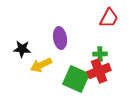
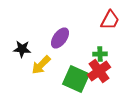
red trapezoid: moved 1 px right, 2 px down
purple ellipse: rotated 45 degrees clockwise
yellow arrow: rotated 20 degrees counterclockwise
red cross: rotated 15 degrees counterclockwise
